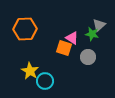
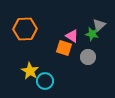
pink triangle: moved 2 px up
